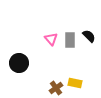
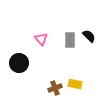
pink triangle: moved 10 px left
yellow rectangle: moved 1 px down
brown cross: moved 1 px left; rotated 16 degrees clockwise
